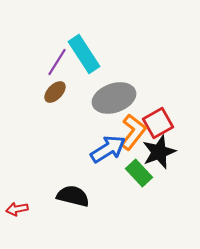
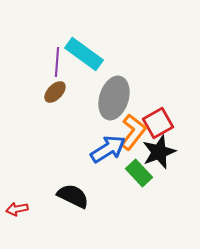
cyan rectangle: rotated 21 degrees counterclockwise
purple line: rotated 28 degrees counterclockwise
gray ellipse: rotated 54 degrees counterclockwise
black semicircle: rotated 12 degrees clockwise
